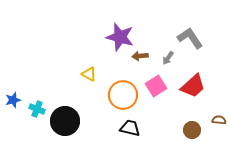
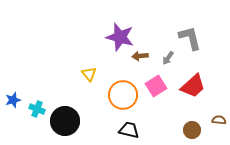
gray L-shape: rotated 20 degrees clockwise
yellow triangle: rotated 21 degrees clockwise
black trapezoid: moved 1 px left, 2 px down
